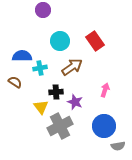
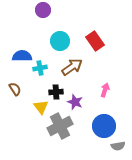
brown semicircle: moved 7 px down; rotated 24 degrees clockwise
